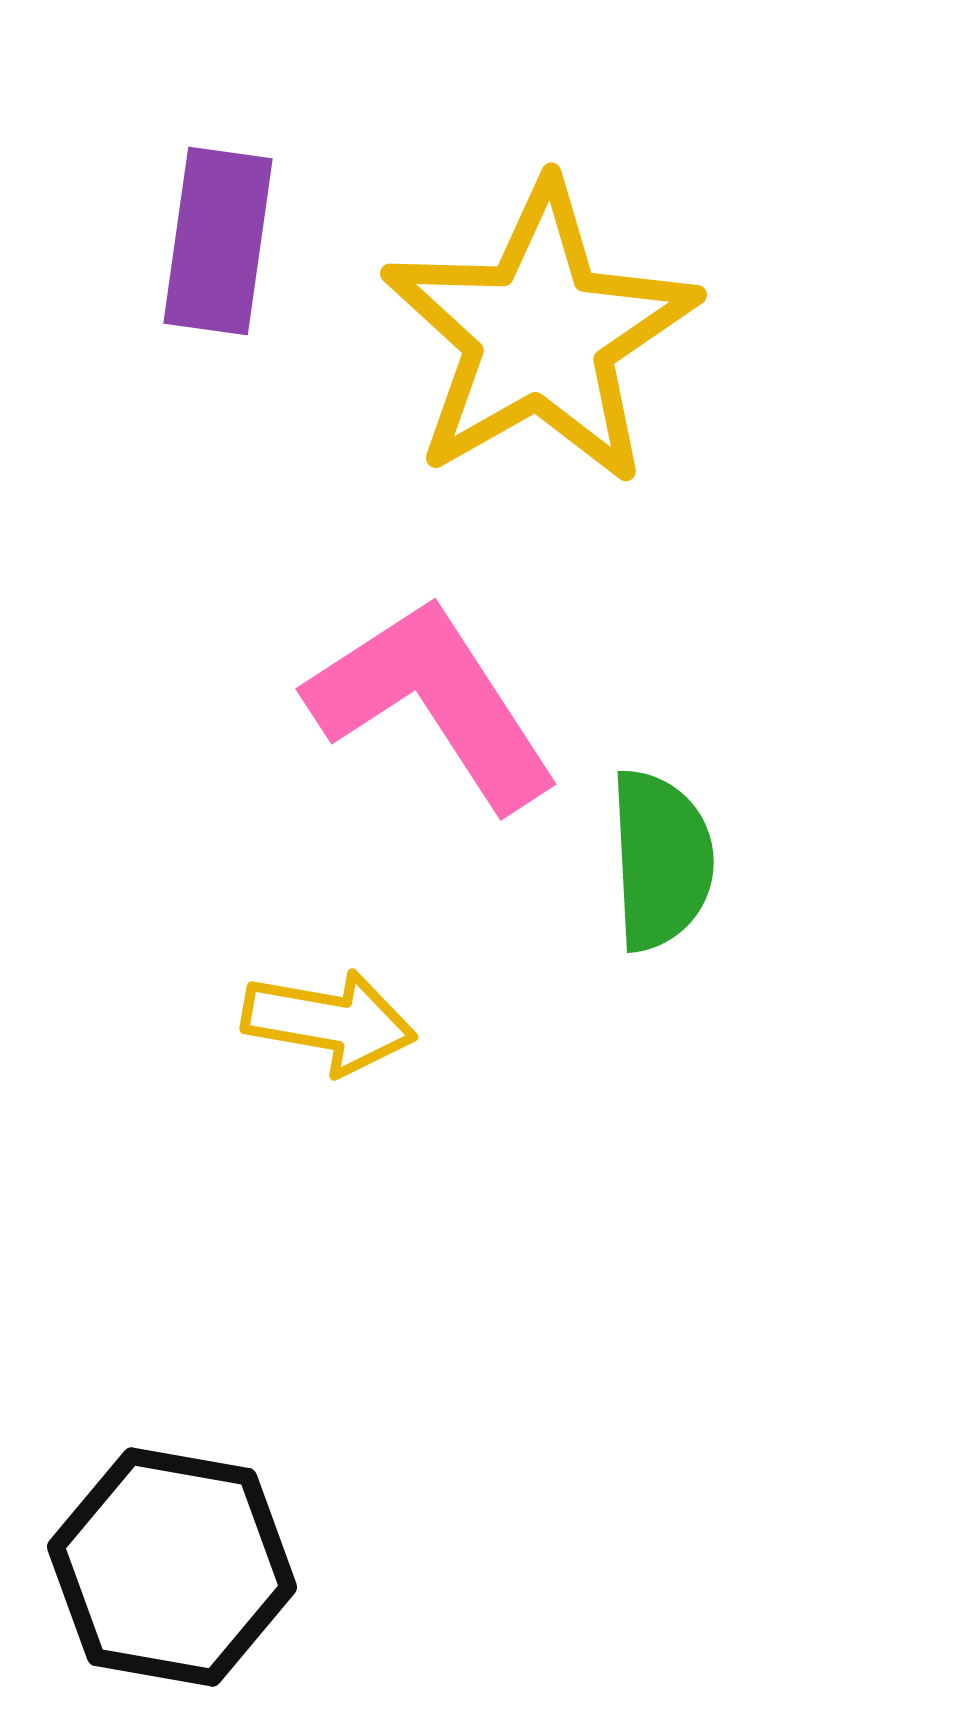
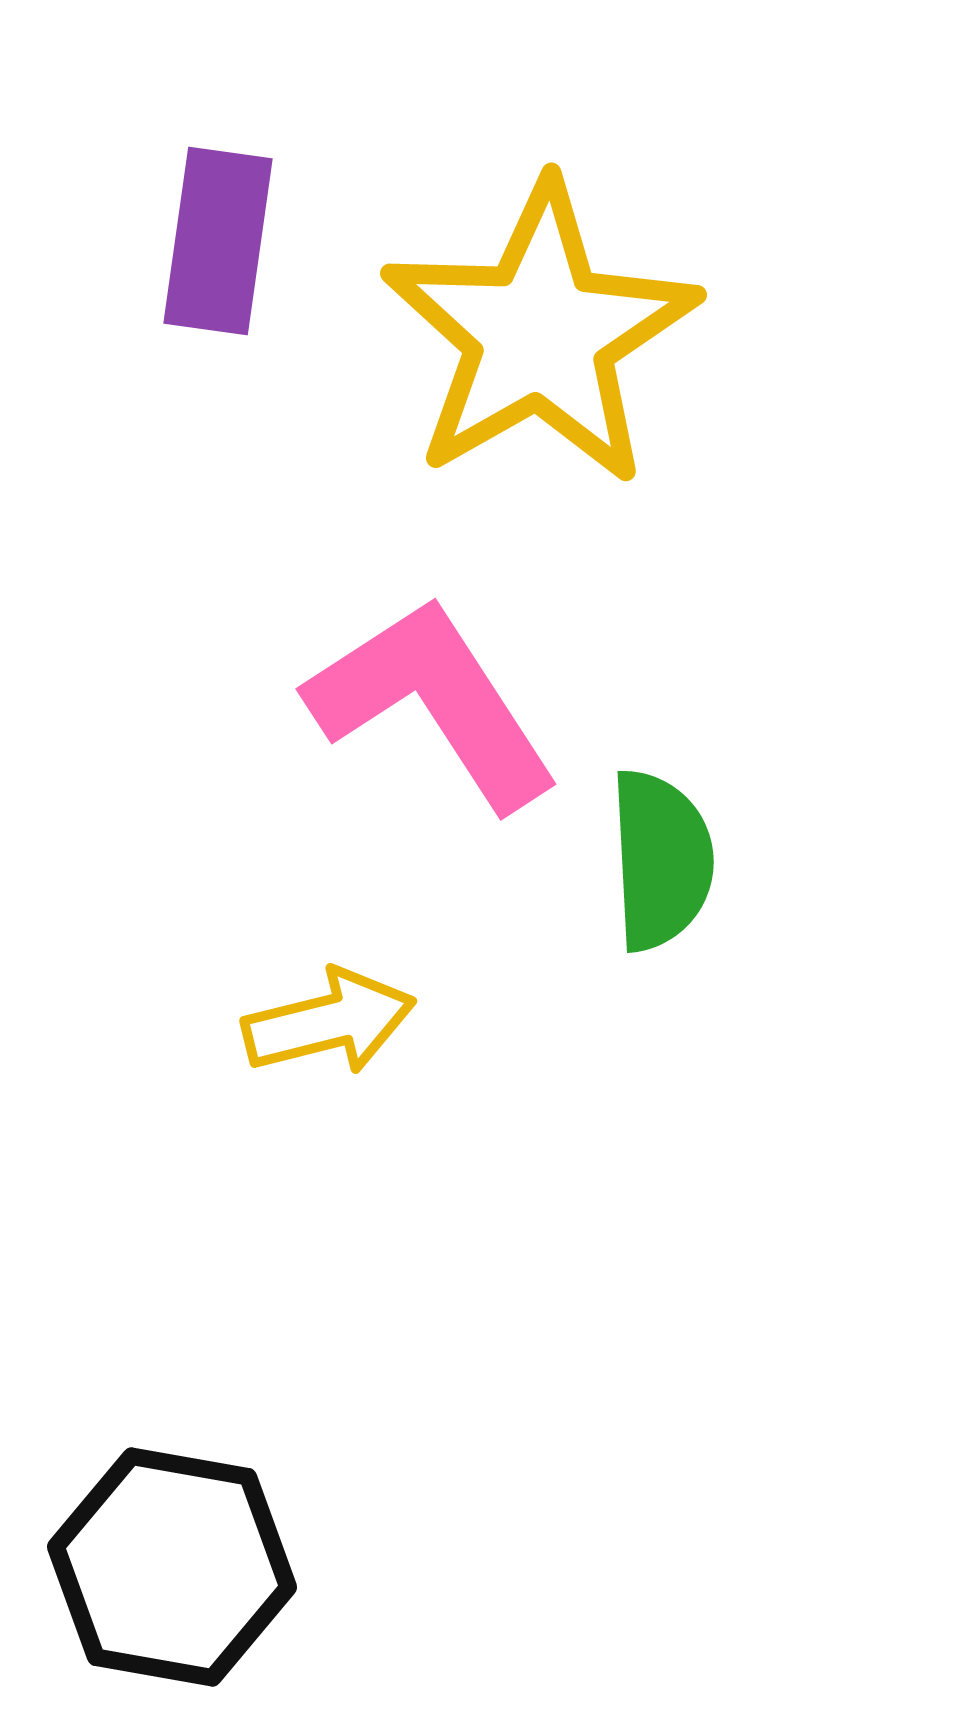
yellow arrow: rotated 24 degrees counterclockwise
